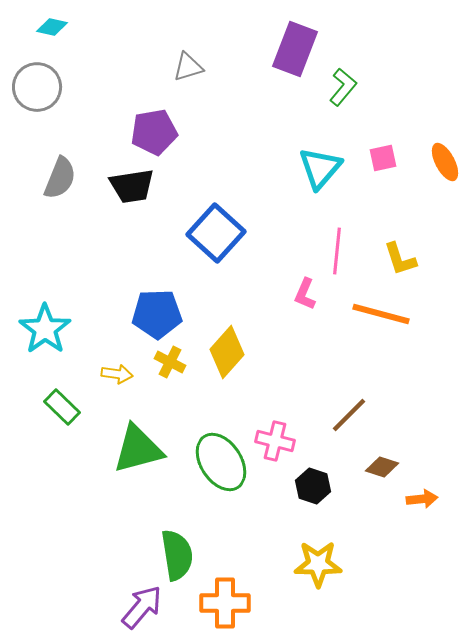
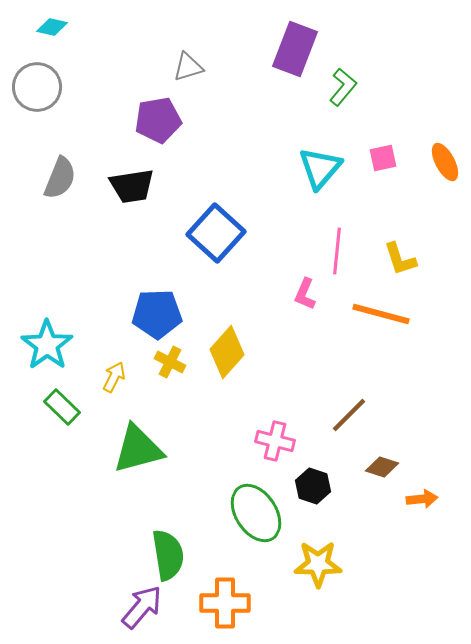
purple pentagon: moved 4 px right, 12 px up
cyan star: moved 2 px right, 16 px down
yellow arrow: moved 3 px left, 3 px down; rotated 72 degrees counterclockwise
green ellipse: moved 35 px right, 51 px down
green semicircle: moved 9 px left
